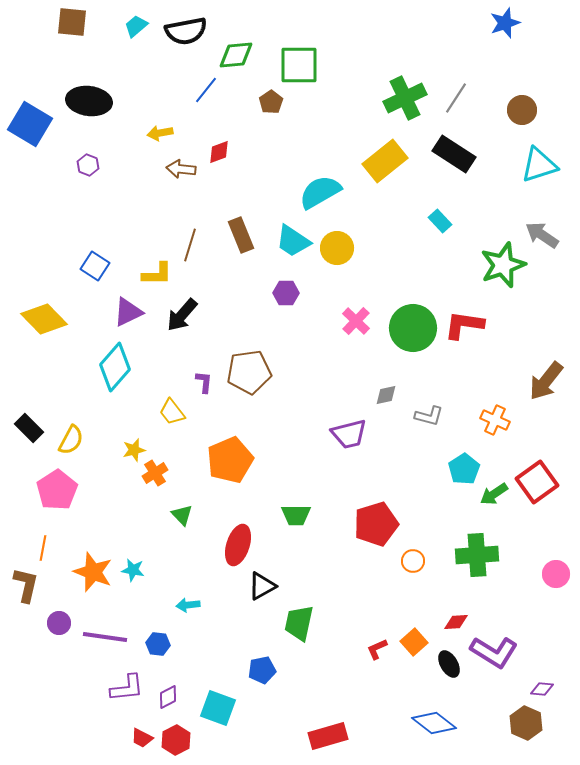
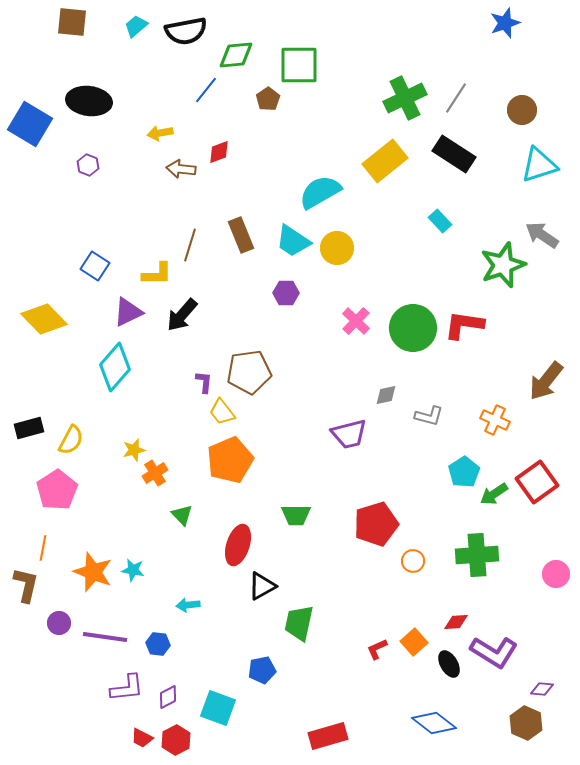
brown pentagon at (271, 102): moved 3 px left, 3 px up
yellow trapezoid at (172, 412): moved 50 px right
black rectangle at (29, 428): rotated 60 degrees counterclockwise
cyan pentagon at (464, 469): moved 3 px down
